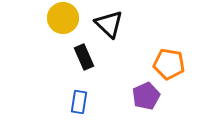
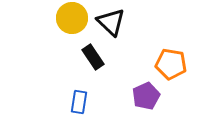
yellow circle: moved 9 px right
black triangle: moved 2 px right, 2 px up
black rectangle: moved 9 px right; rotated 10 degrees counterclockwise
orange pentagon: moved 2 px right
